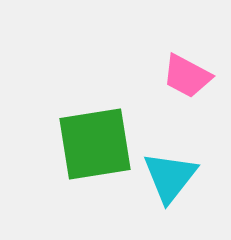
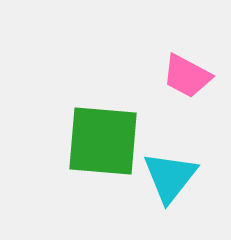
green square: moved 8 px right, 3 px up; rotated 14 degrees clockwise
